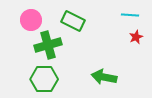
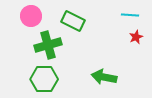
pink circle: moved 4 px up
